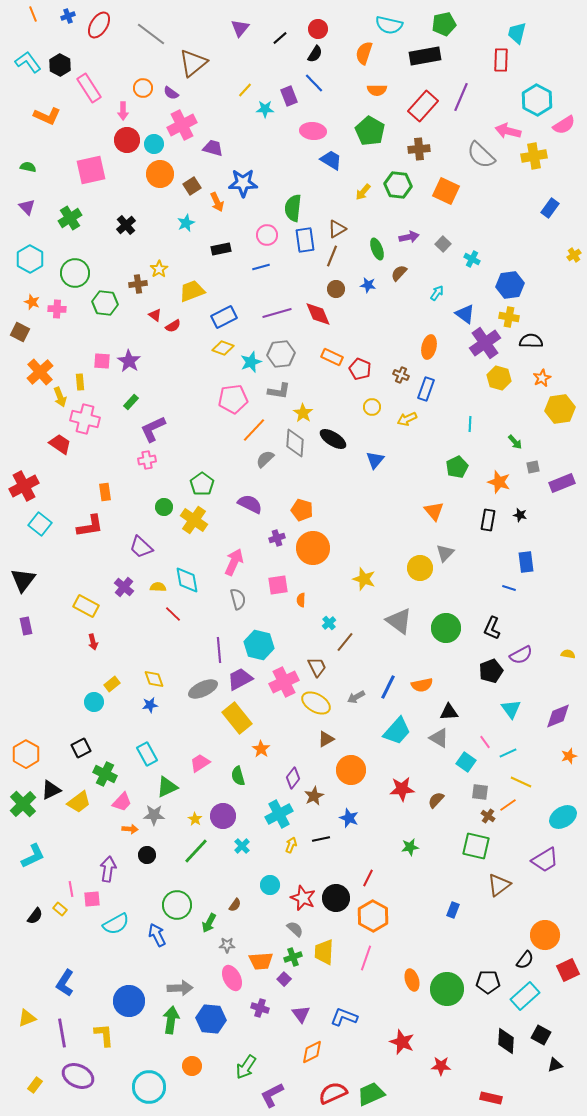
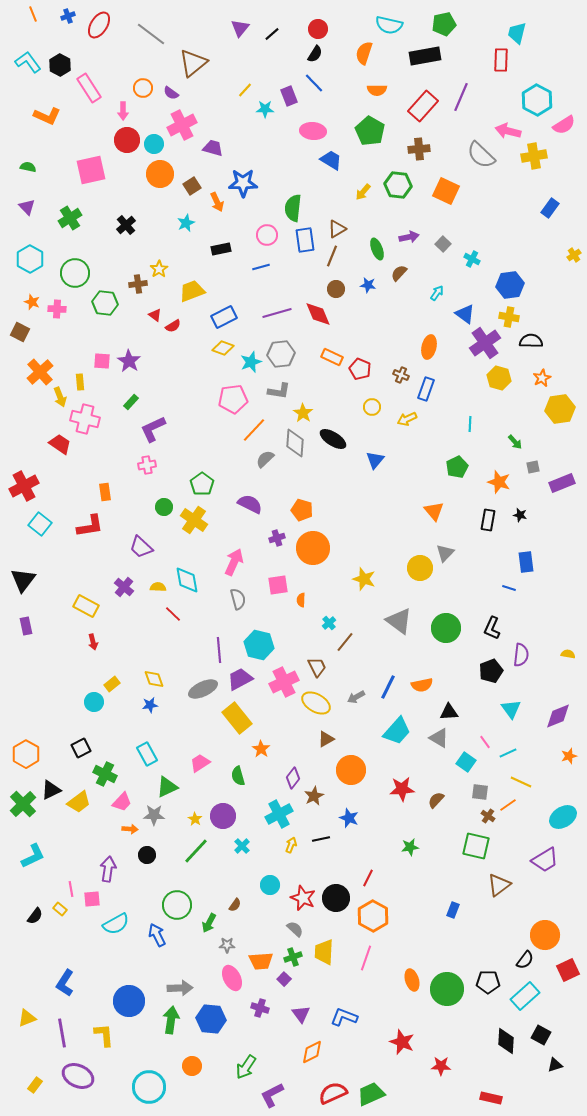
black line at (280, 38): moved 8 px left, 4 px up
pink cross at (147, 460): moved 5 px down
purple semicircle at (521, 655): rotated 55 degrees counterclockwise
